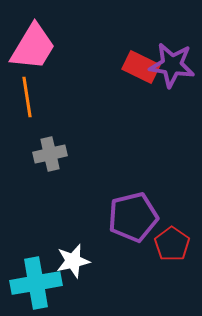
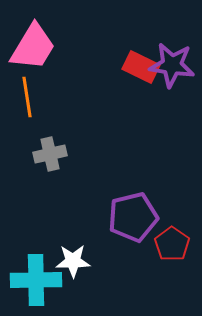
white star: rotated 12 degrees clockwise
cyan cross: moved 3 px up; rotated 9 degrees clockwise
